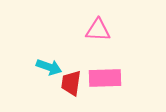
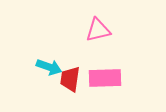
pink triangle: rotated 16 degrees counterclockwise
red trapezoid: moved 1 px left, 4 px up
